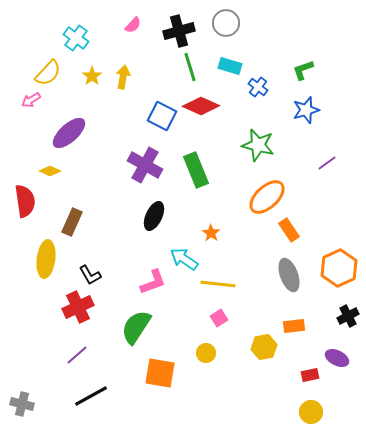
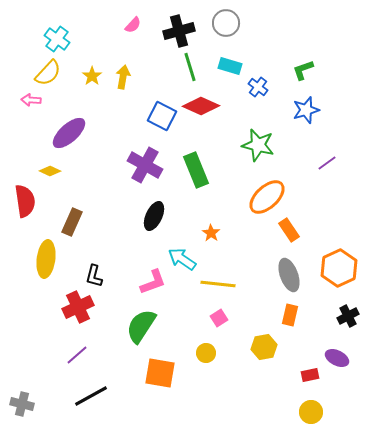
cyan cross at (76, 38): moved 19 px left, 1 px down
pink arrow at (31, 100): rotated 36 degrees clockwise
cyan arrow at (184, 259): moved 2 px left
black L-shape at (90, 275): moved 4 px right, 1 px down; rotated 45 degrees clockwise
orange rectangle at (294, 326): moved 4 px left, 11 px up; rotated 70 degrees counterclockwise
green semicircle at (136, 327): moved 5 px right, 1 px up
